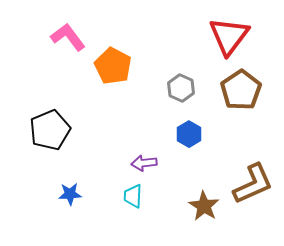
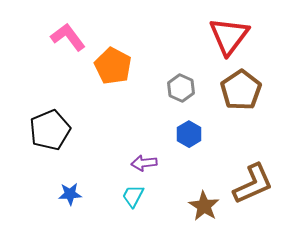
cyan trapezoid: rotated 25 degrees clockwise
